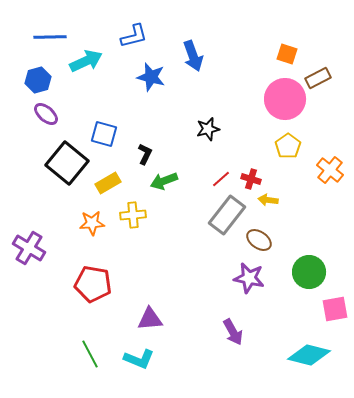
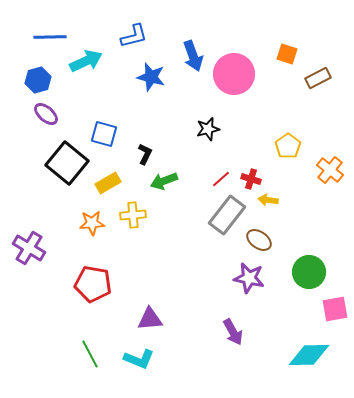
pink circle: moved 51 px left, 25 px up
cyan diamond: rotated 15 degrees counterclockwise
